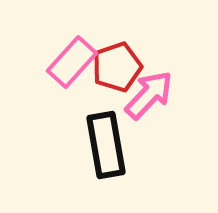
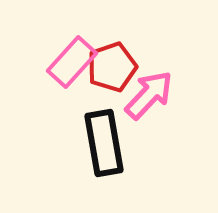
red pentagon: moved 5 px left
black rectangle: moved 2 px left, 2 px up
